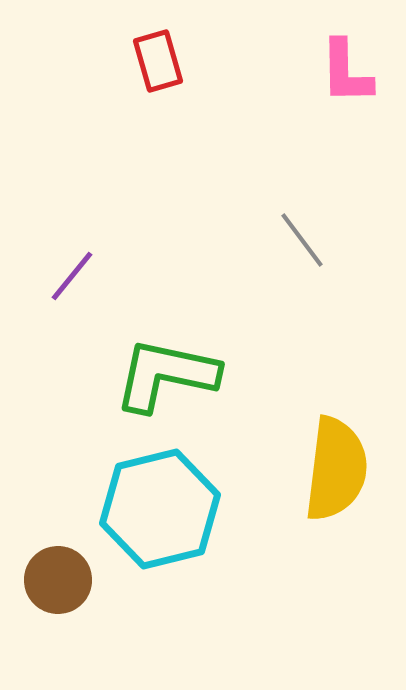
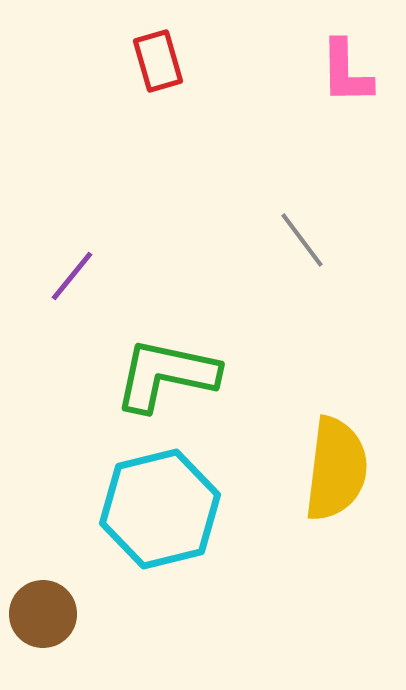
brown circle: moved 15 px left, 34 px down
